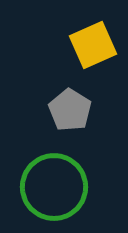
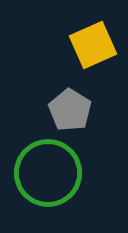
green circle: moved 6 px left, 14 px up
